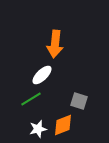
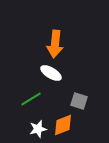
white ellipse: moved 9 px right, 2 px up; rotated 75 degrees clockwise
